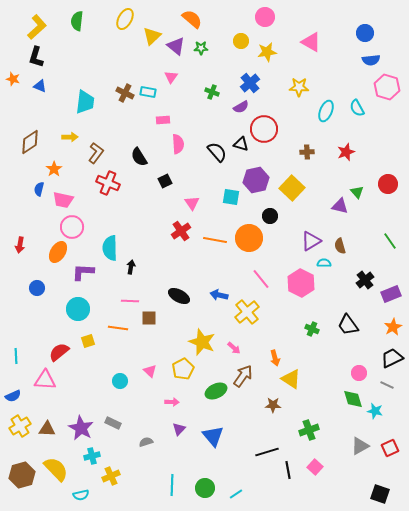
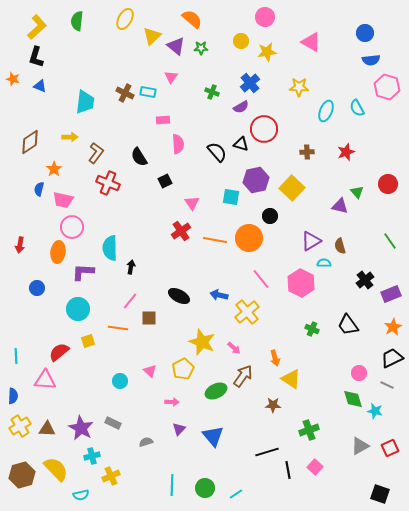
orange ellipse at (58, 252): rotated 25 degrees counterclockwise
pink line at (130, 301): rotated 54 degrees counterclockwise
blue semicircle at (13, 396): rotated 63 degrees counterclockwise
